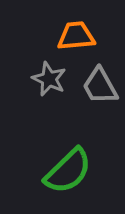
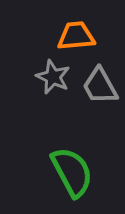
gray star: moved 4 px right, 2 px up
green semicircle: moved 4 px right, 1 px down; rotated 74 degrees counterclockwise
